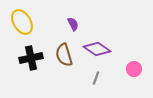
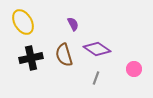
yellow ellipse: moved 1 px right
